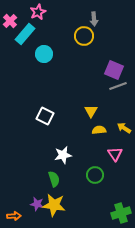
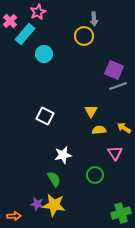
pink triangle: moved 1 px up
green semicircle: rotated 14 degrees counterclockwise
